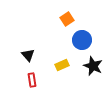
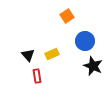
orange square: moved 3 px up
blue circle: moved 3 px right, 1 px down
yellow rectangle: moved 10 px left, 11 px up
red rectangle: moved 5 px right, 4 px up
